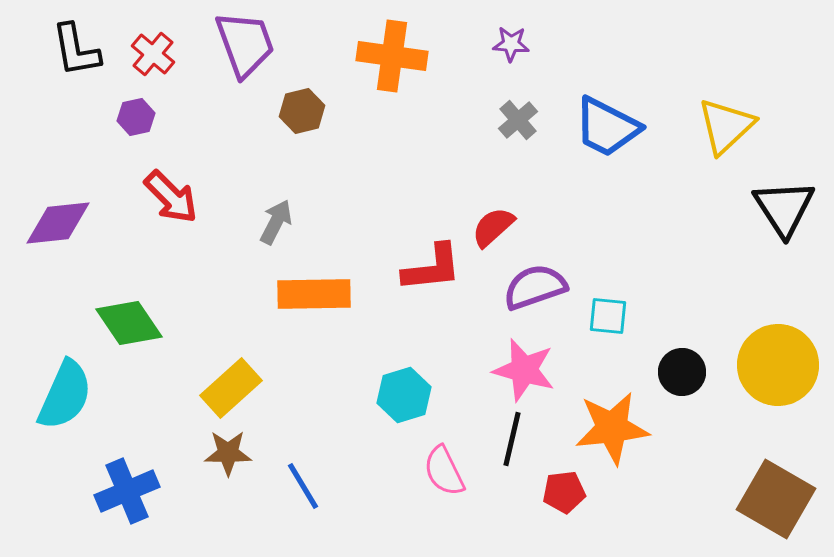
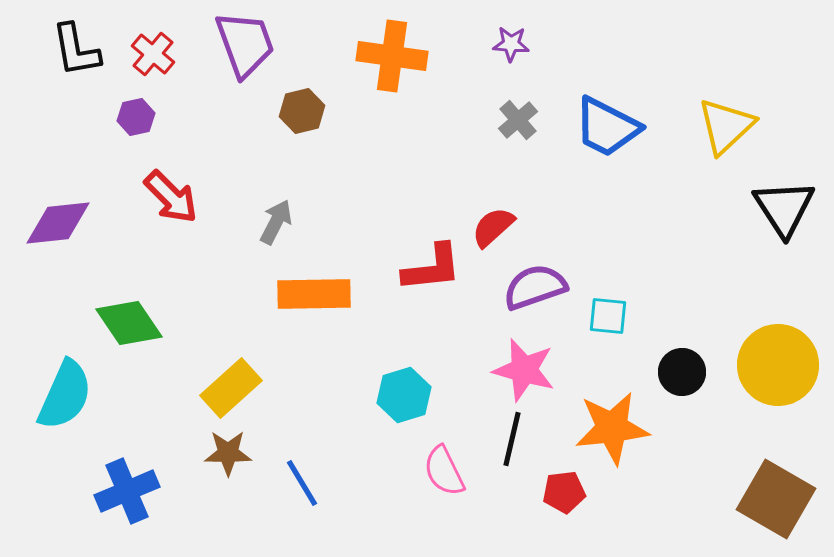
blue line: moved 1 px left, 3 px up
